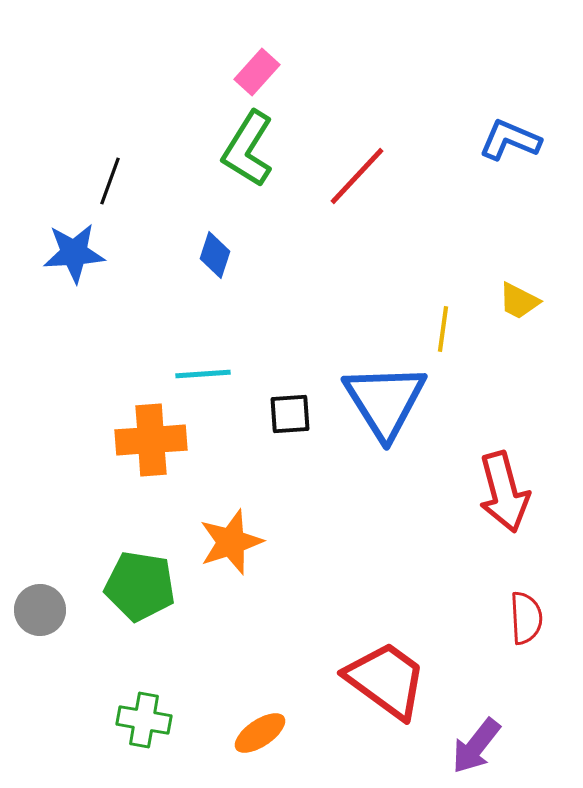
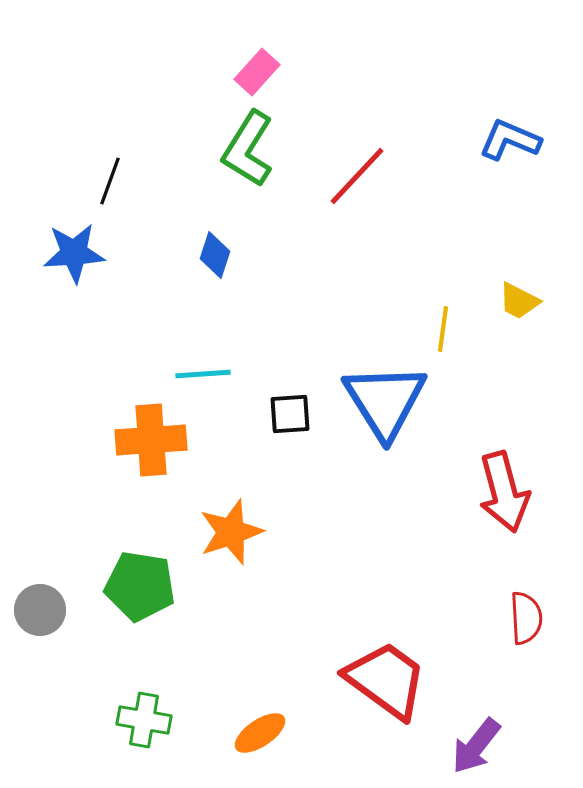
orange star: moved 10 px up
